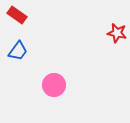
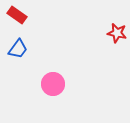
blue trapezoid: moved 2 px up
pink circle: moved 1 px left, 1 px up
